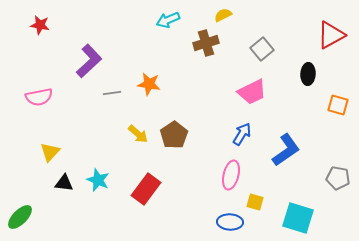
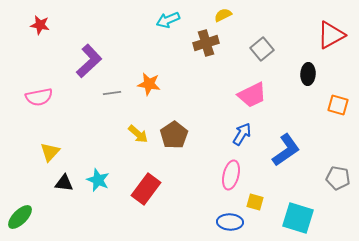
pink trapezoid: moved 3 px down
